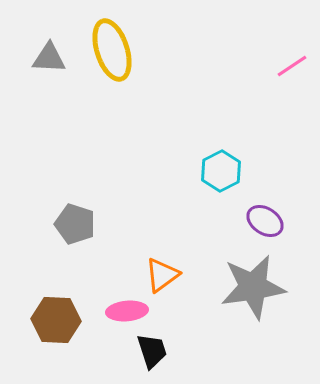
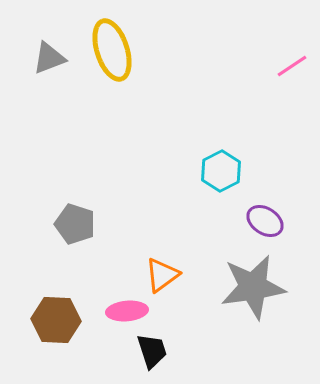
gray triangle: rotated 24 degrees counterclockwise
